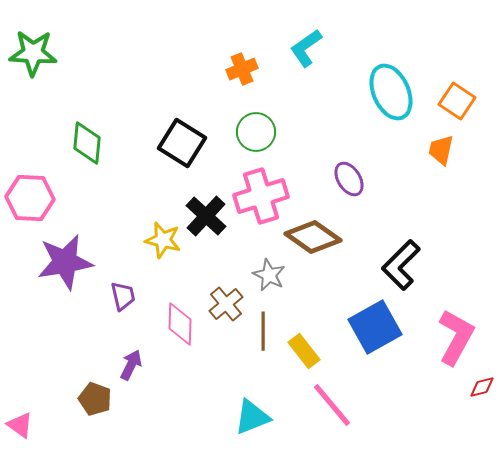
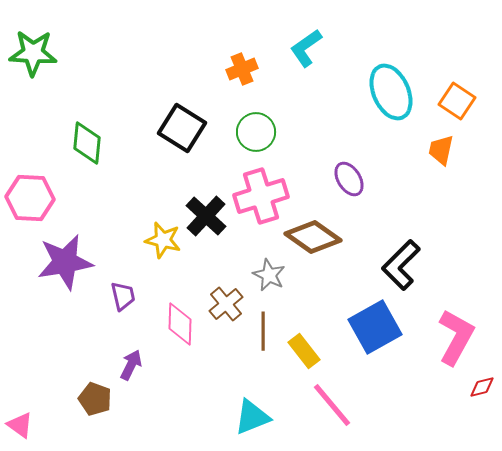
black square: moved 15 px up
